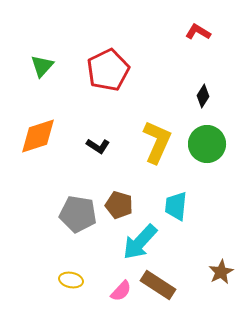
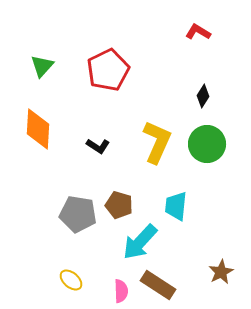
orange diamond: moved 7 px up; rotated 69 degrees counterclockwise
yellow ellipse: rotated 30 degrees clockwise
pink semicircle: rotated 45 degrees counterclockwise
